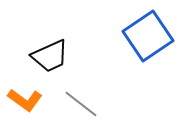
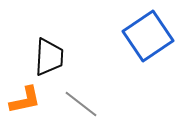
black trapezoid: moved 1 px left, 1 px down; rotated 63 degrees counterclockwise
orange L-shape: rotated 48 degrees counterclockwise
